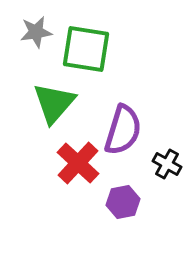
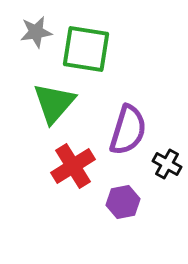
purple semicircle: moved 5 px right
red cross: moved 5 px left, 3 px down; rotated 15 degrees clockwise
